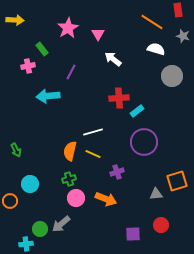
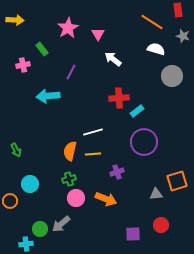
pink cross: moved 5 px left, 1 px up
yellow line: rotated 28 degrees counterclockwise
